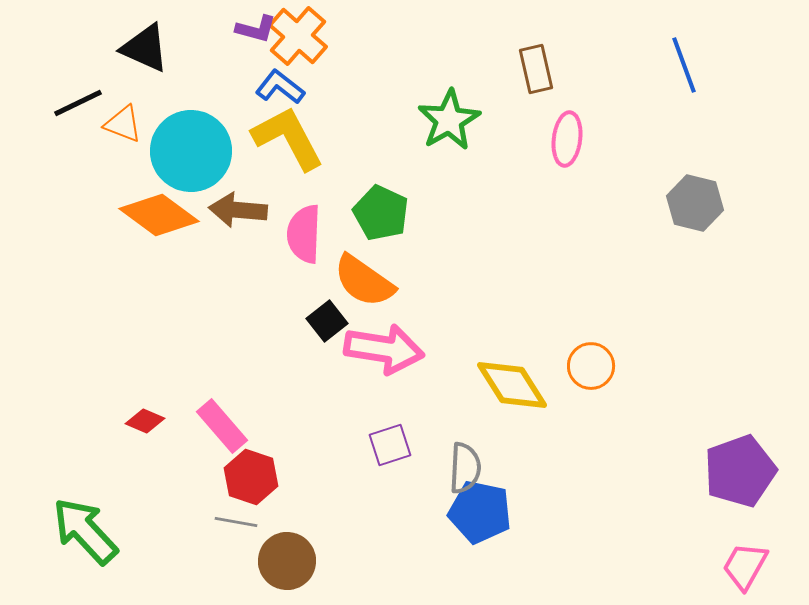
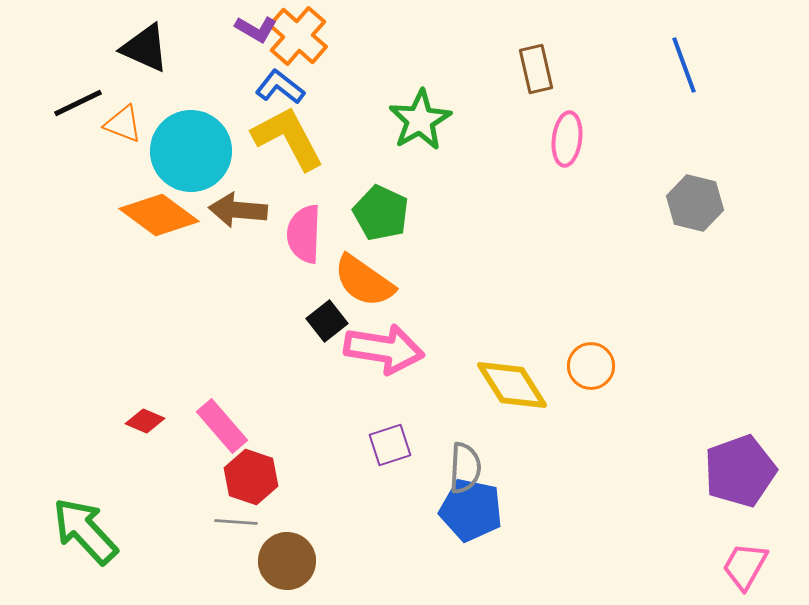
purple L-shape: rotated 15 degrees clockwise
green star: moved 29 px left
blue pentagon: moved 9 px left, 2 px up
gray line: rotated 6 degrees counterclockwise
